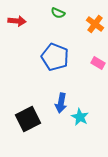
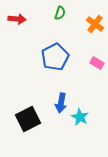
green semicircle: moved 2 px right; rotated 96 degrees counterclockwise
red arrow: moved 2 px up
blue pentagon: rotated 24 degrees clockwise
pink rectangle: moved 1 px left
